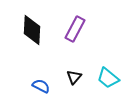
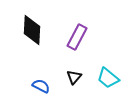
purple rectangle: moved 2 px right, 8 px down
